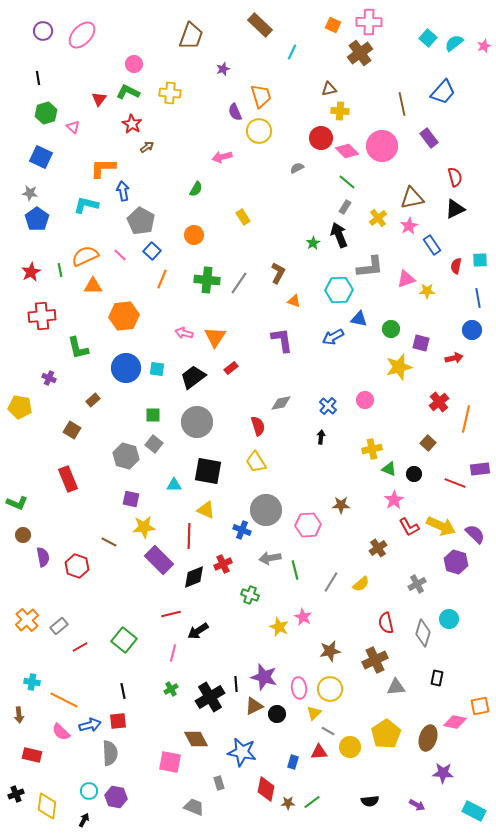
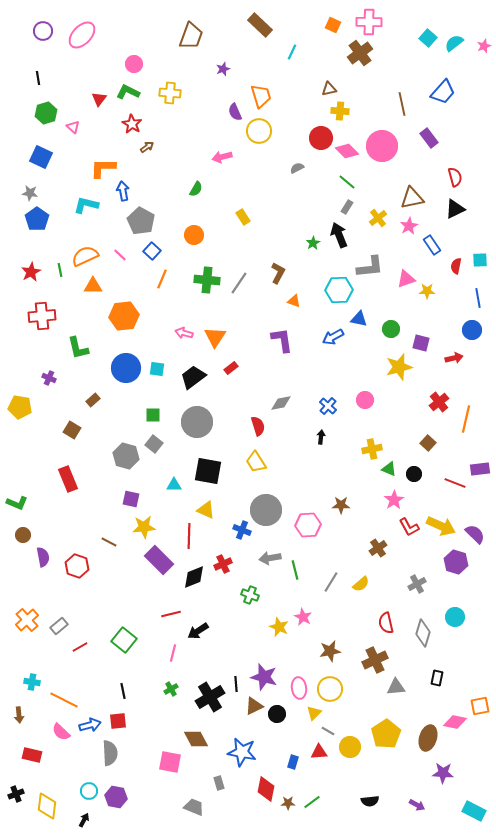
gray rectangle at (345, 207): moved 2 px right
cyan circle at (449, 619): moved 6 px right, 2 px up
